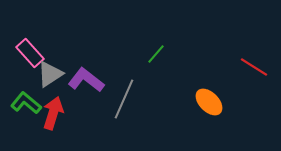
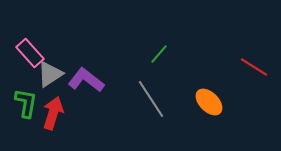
green line: moved 3 px right
gray line: moved 27 px right; rotated 57 degrees counterclockwise
green L-shape: rotated 60 degrees clockwise
